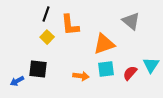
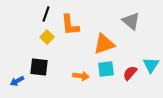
black square: moved 1 px right, 2 px up
